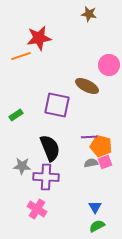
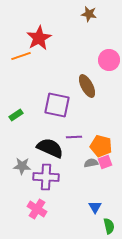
red star: rotated 20 degrees counterclockwise
pink circle: moved 5 px up
brown ellipse: rotated 35 degrees clockwise
purple line: moved 15 px left
black semicircle: rotated 44 degrees counterclockwise
green semicircle: moved 12 px right; rotated 105 degrees clockwise
